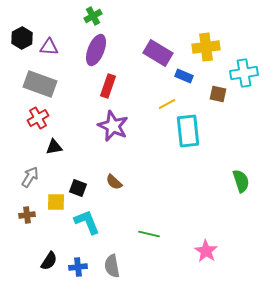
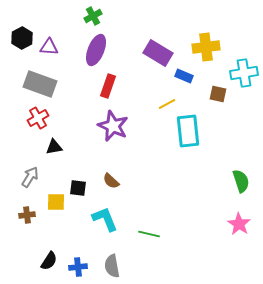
brown semicircle: moved 3 px left, 1 px up
black square: rotated 12 degrees counterclockwise
cyan L-shape: moved 18 px right, 3 px up
pink star: moved 33 px right, 27 px up
